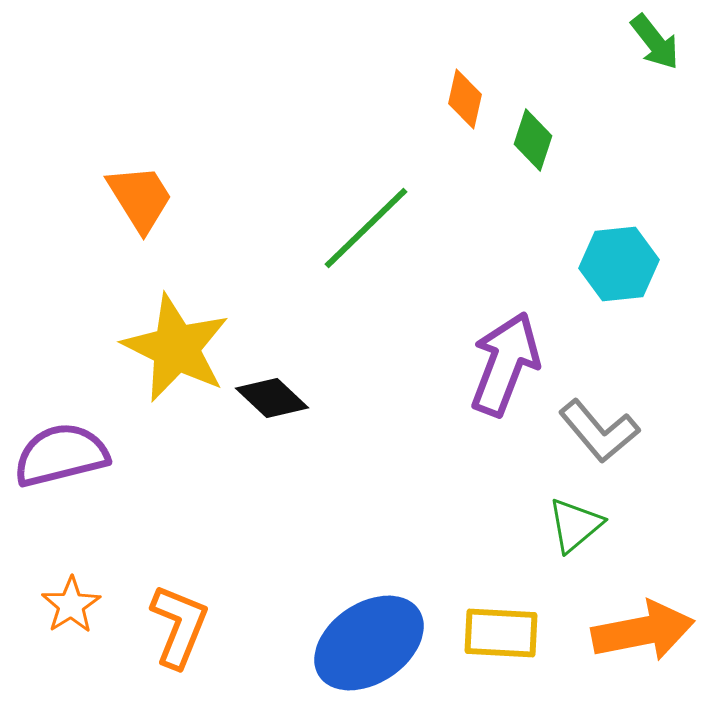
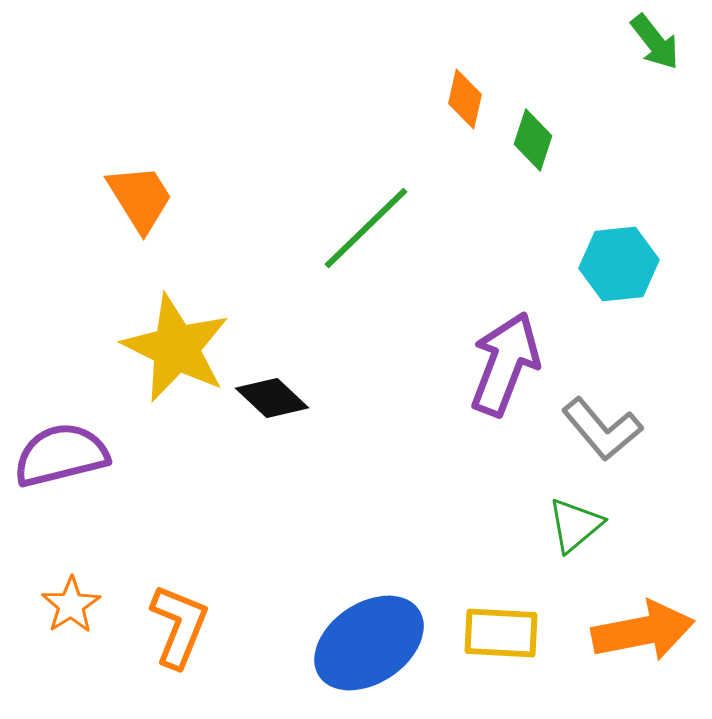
gray L-shape: moved 3 px right, 2 px up
